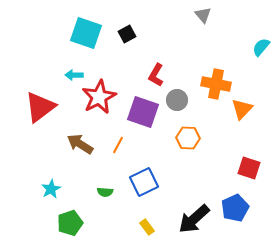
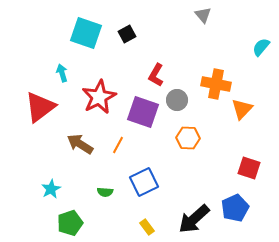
cyan arrow: moved 12 px left, 2 px up; rotated 72 degrees clockwise
